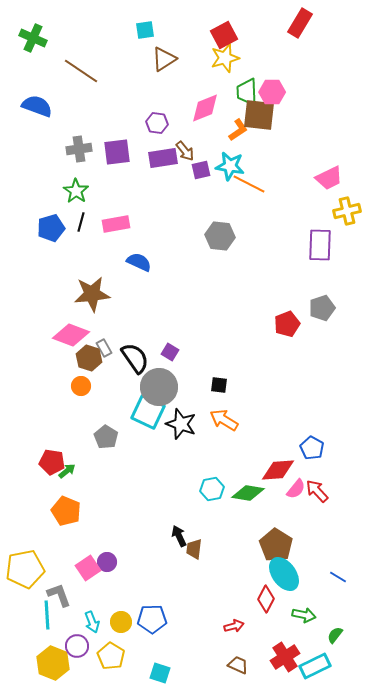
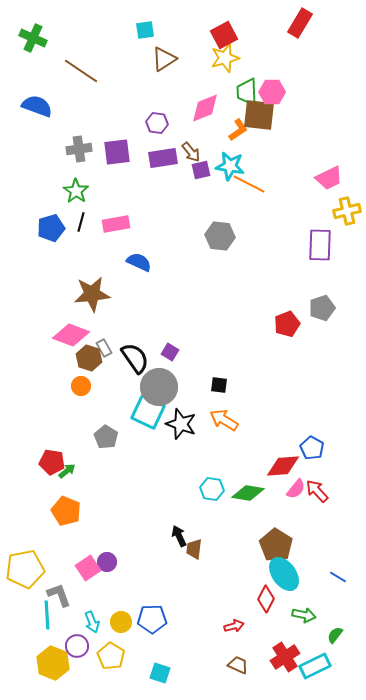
brown arrow at (185, 151): moved 6 px right, 1 px down
red diamond at (278, 470): moved 5 px right, 4 px up
cyan hexagon at (212, 489): rotated 20 degrees clockwise
